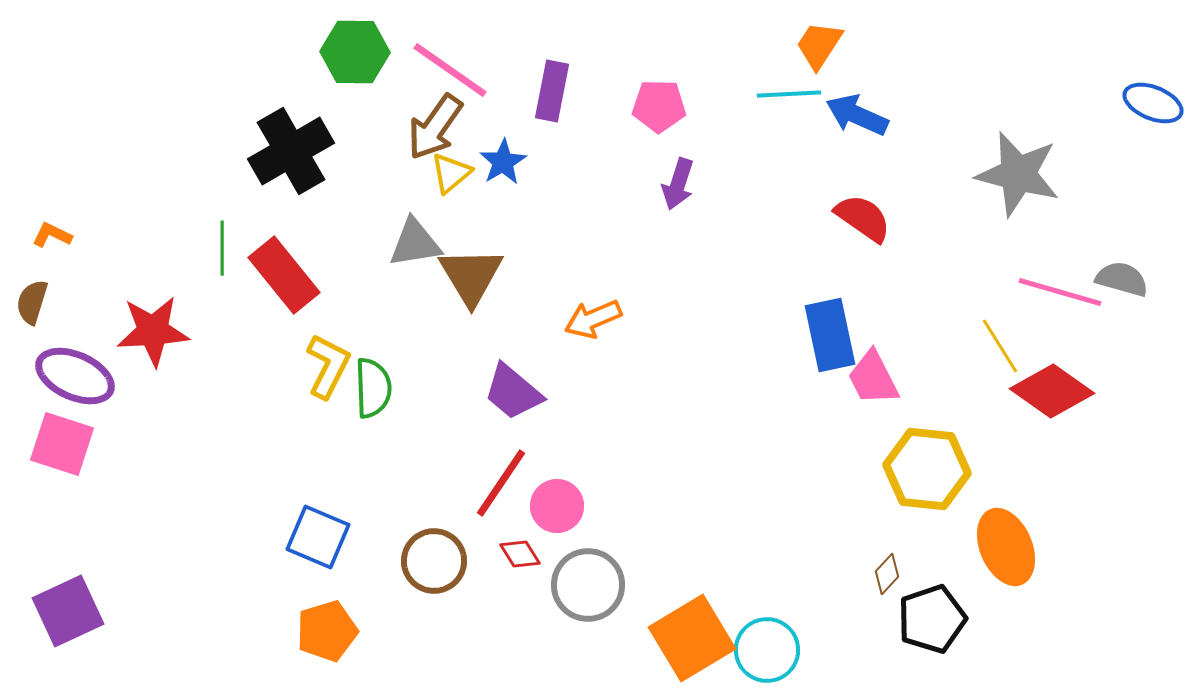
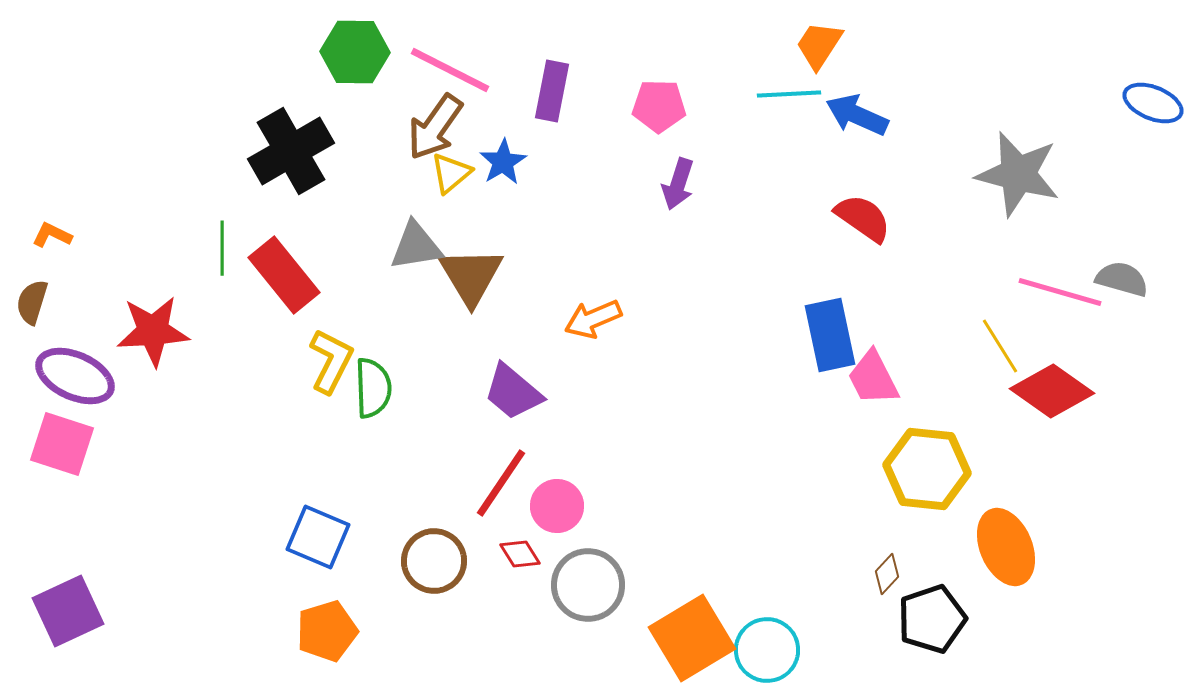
pink line at (450, 70): rotated 8 degrees counterclockwise
gray triangle at (415, 243): moved 1 px right, 3 px down
yellow L-shape at (328, 366): moved 3 px right, 5 px up
